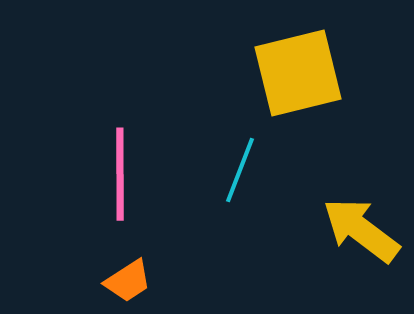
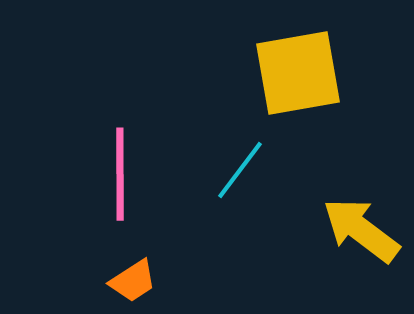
yellow square: rotated 4 degrees clockwise
cyan line: rotated 16 degrees clockwise
orange trapezoid: moved 5 px right
